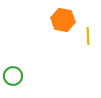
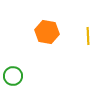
orange hexagon: moved 16 px left, 12 px down
